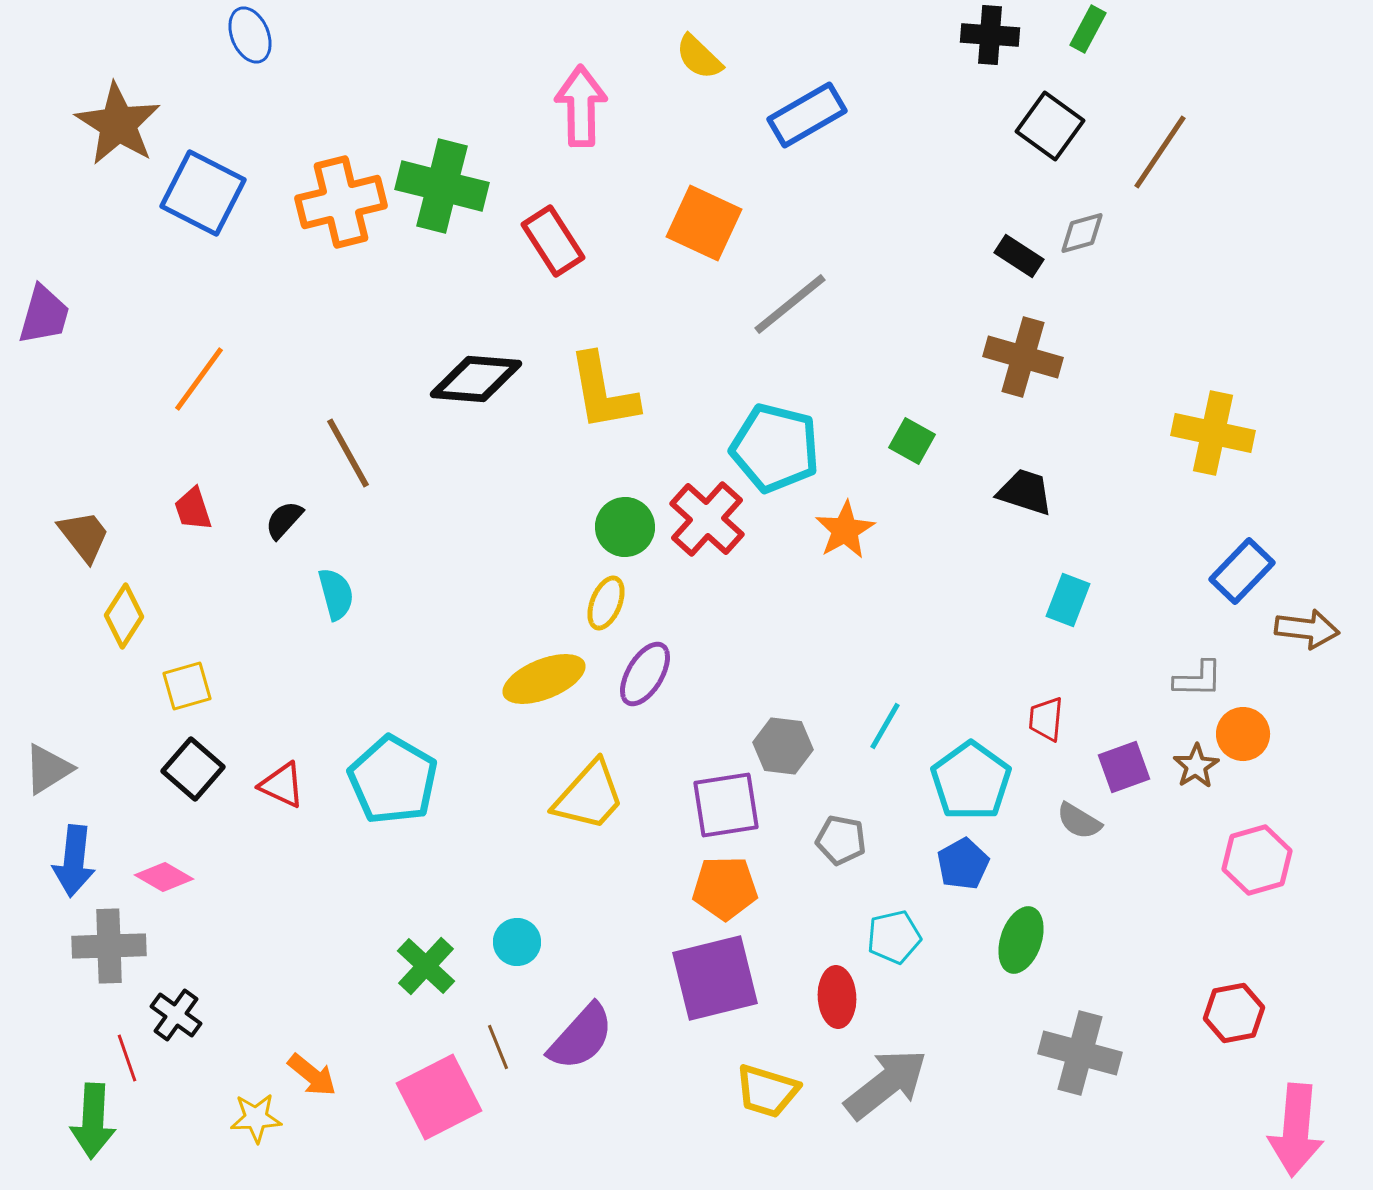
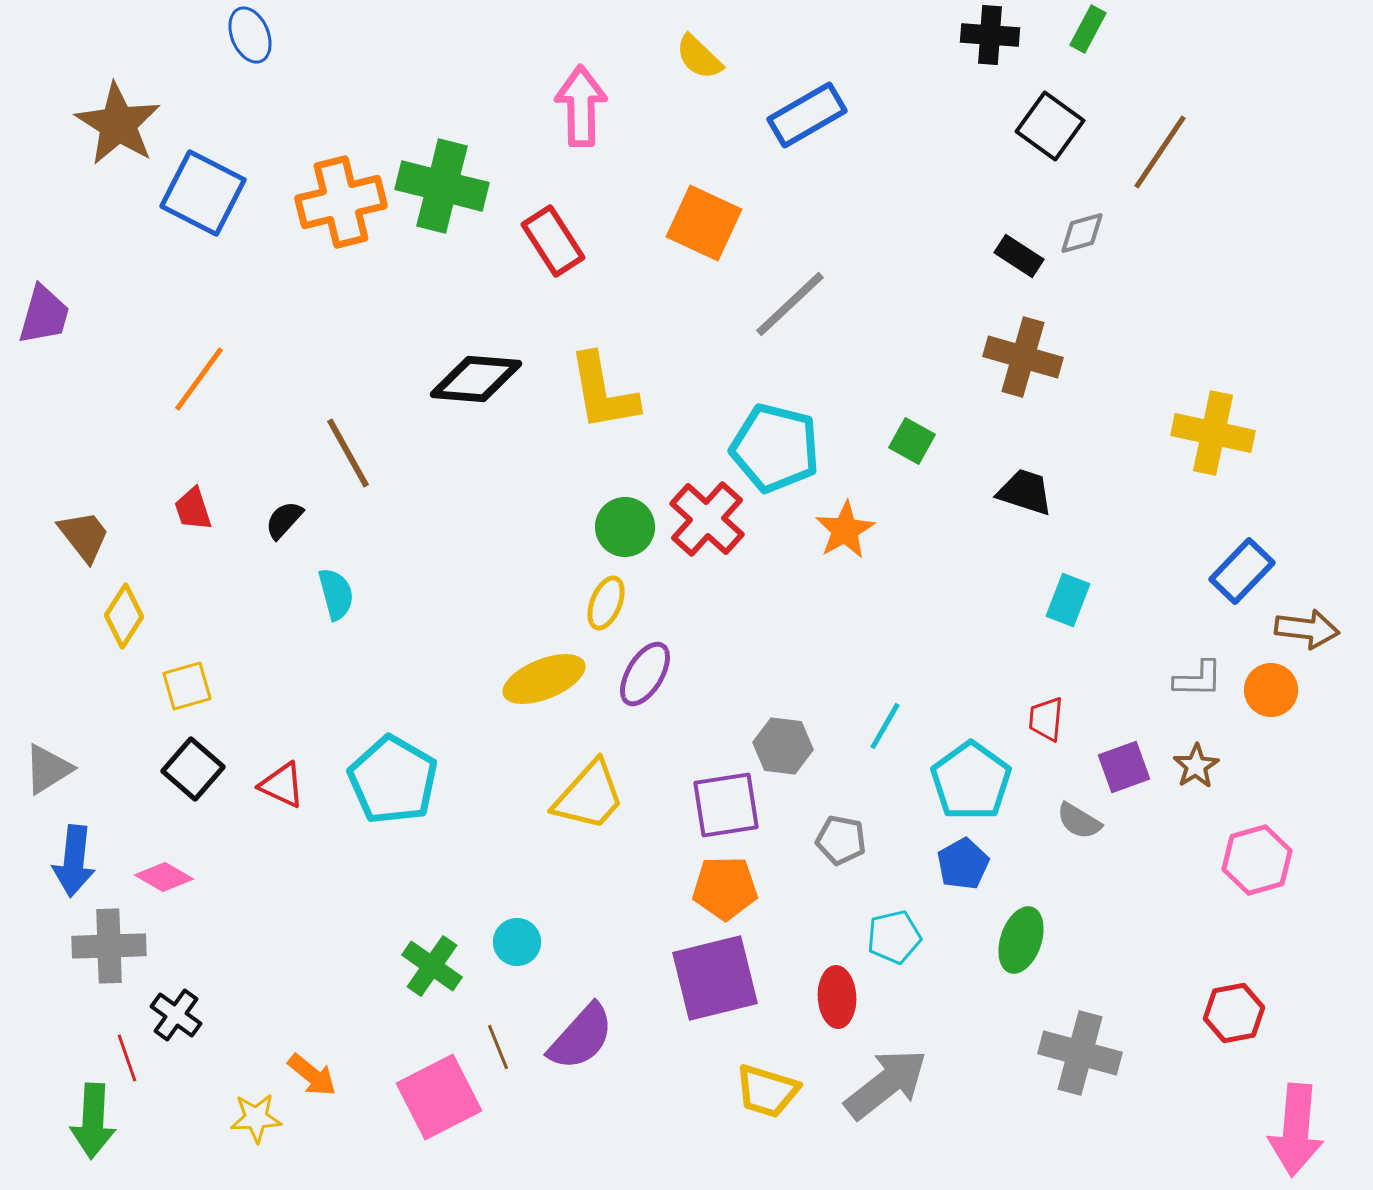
gray line at (790, 304): rotated 4 degrees counterclockwise
orange circle at (1243, 734): moved 28 px right, 44 px up
green cross at (426, 966): moved 6 px right; rotated 8 degrees counterclockwise
